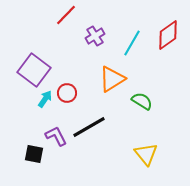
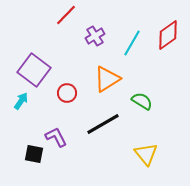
orange triangle: moved 5 px left
cyan arrow: moved 24 px left, 2 px down
black line: moved 14 px right, 3 px up
purple L-shape: moved 1 px down
